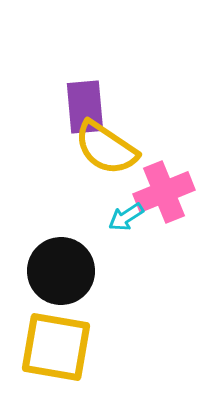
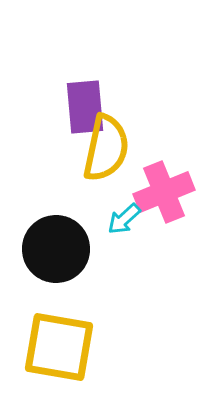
yellow semicircle: rotated 112 degrees counterclockwise
cyan arrow: moved 2 px left, 2 px down; rotated 9 degrees counterclockwise
black circle: moved 5 px left, 22 px up
yellow square: moved 3 px right
